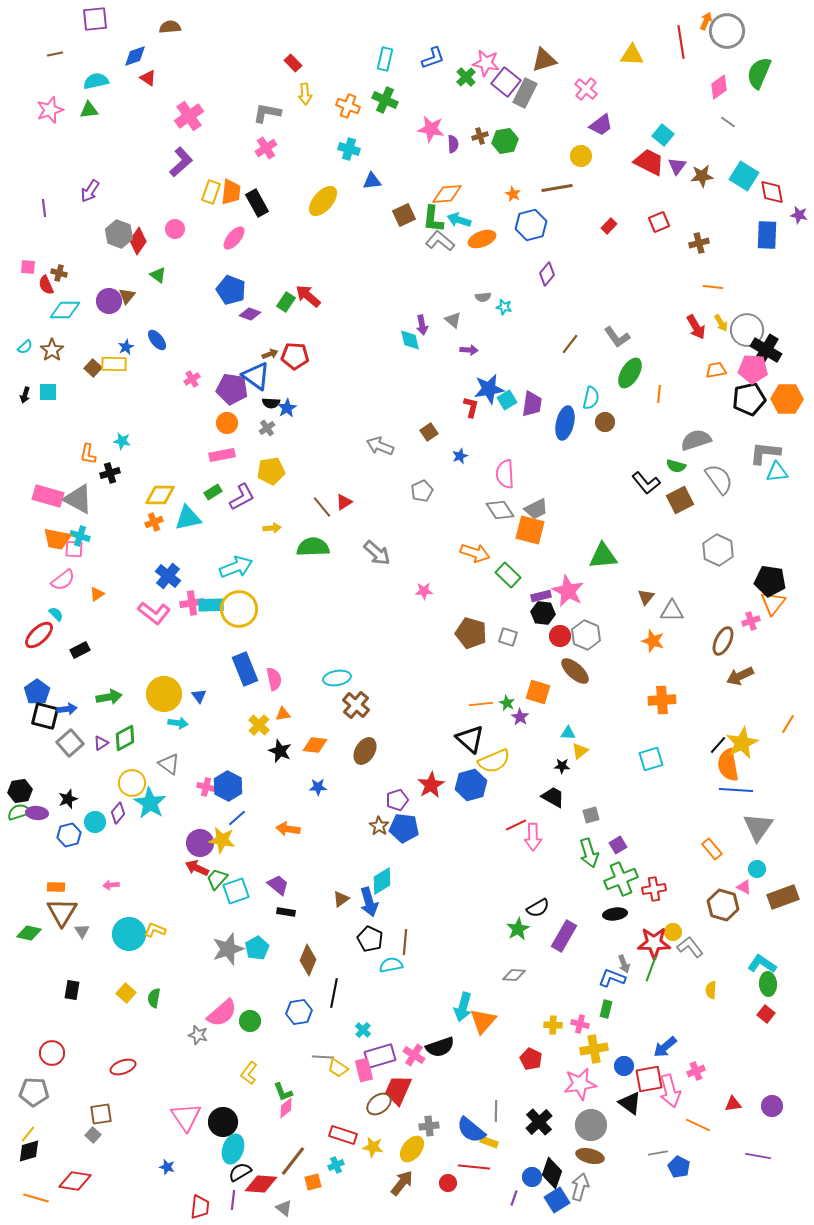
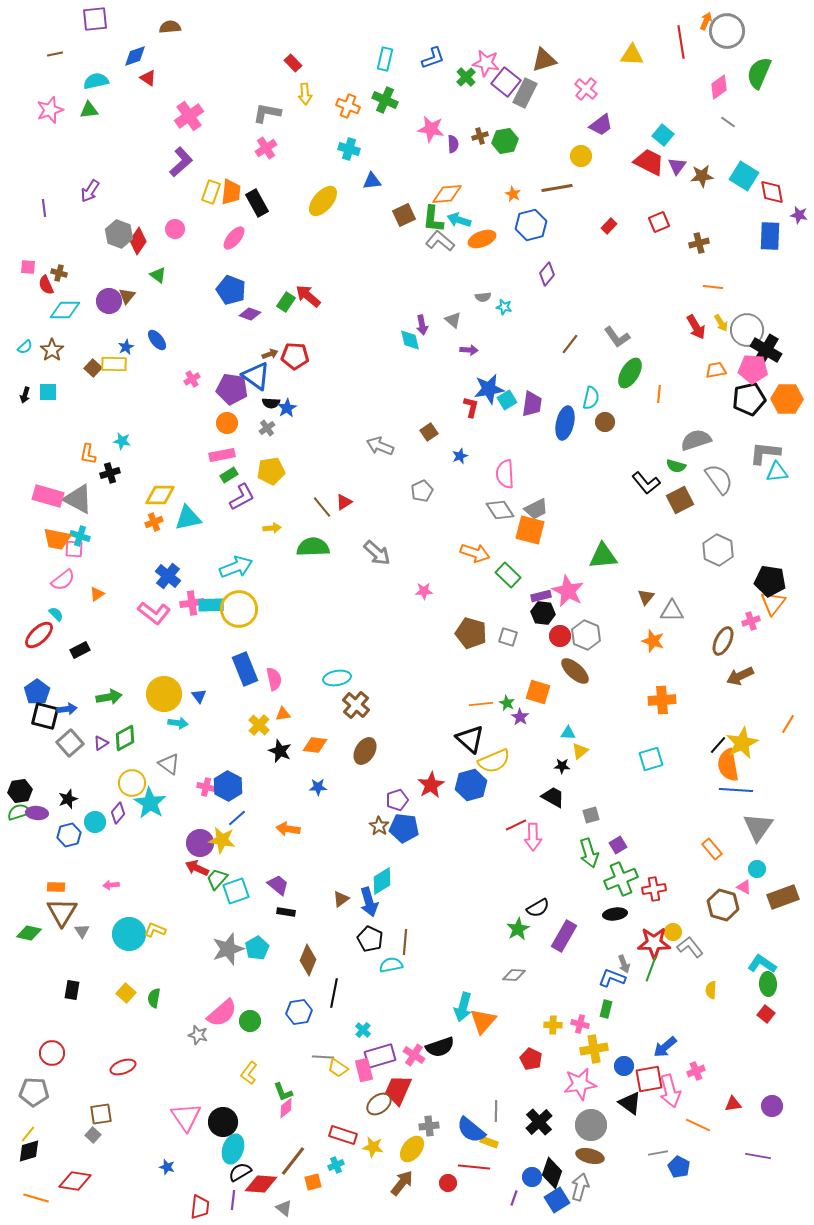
blue rectangle at (767, 235): moved 3 px right, 1 px down
green rectangle at (213, 492): moved 16 px right, 17 px up
